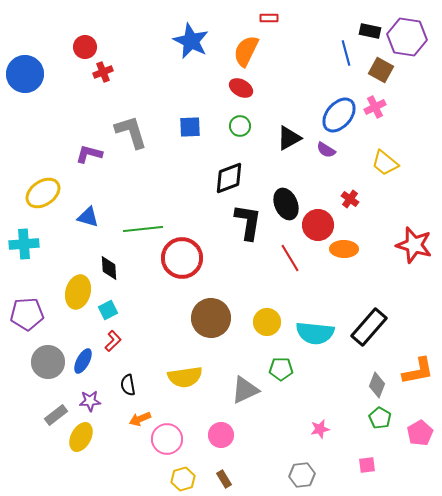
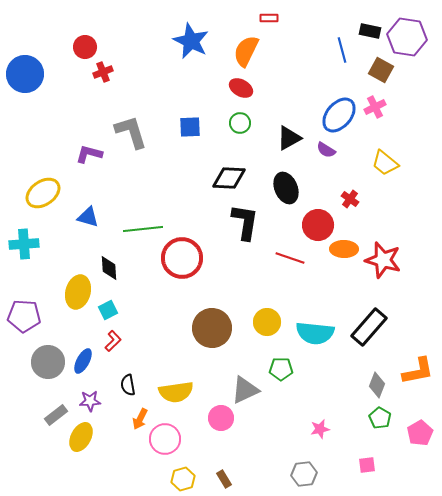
blue line at (346, 53): moved 4 px left, 3 px up
green circle at (240, 126): moved 3 px up
black diamond at (229, 178): rotated 24 degrees clockwise
black ellipse at (286, 204): moved 16 px up
black L-shape at (248, 222): moved 3 px left
red star at (414, 245): moved 31 px left, 15 px down
red line at (290, 258): rotated 40 degrees counterclockwise
purple pentagon at (27, 314): moved 3 px left, 2 px down; rotated 8 degrees clockwise
brown circle at (211, 318): moved 1 px right, 10 px down
yellow semicircle at (185, 377): moved 9 px left, 15 px down
orange arrow at (140, 419): rotated 40 degrees counterclockwise
pink circle at (221, 435): moved 17 px up
pink circle at (167, 439): moved 2 px left
gray hexagon at (302, 475): moved 2 px right, 1 px up
